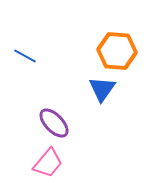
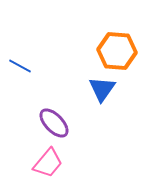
blue line: moved 5 px left, 10 px down
